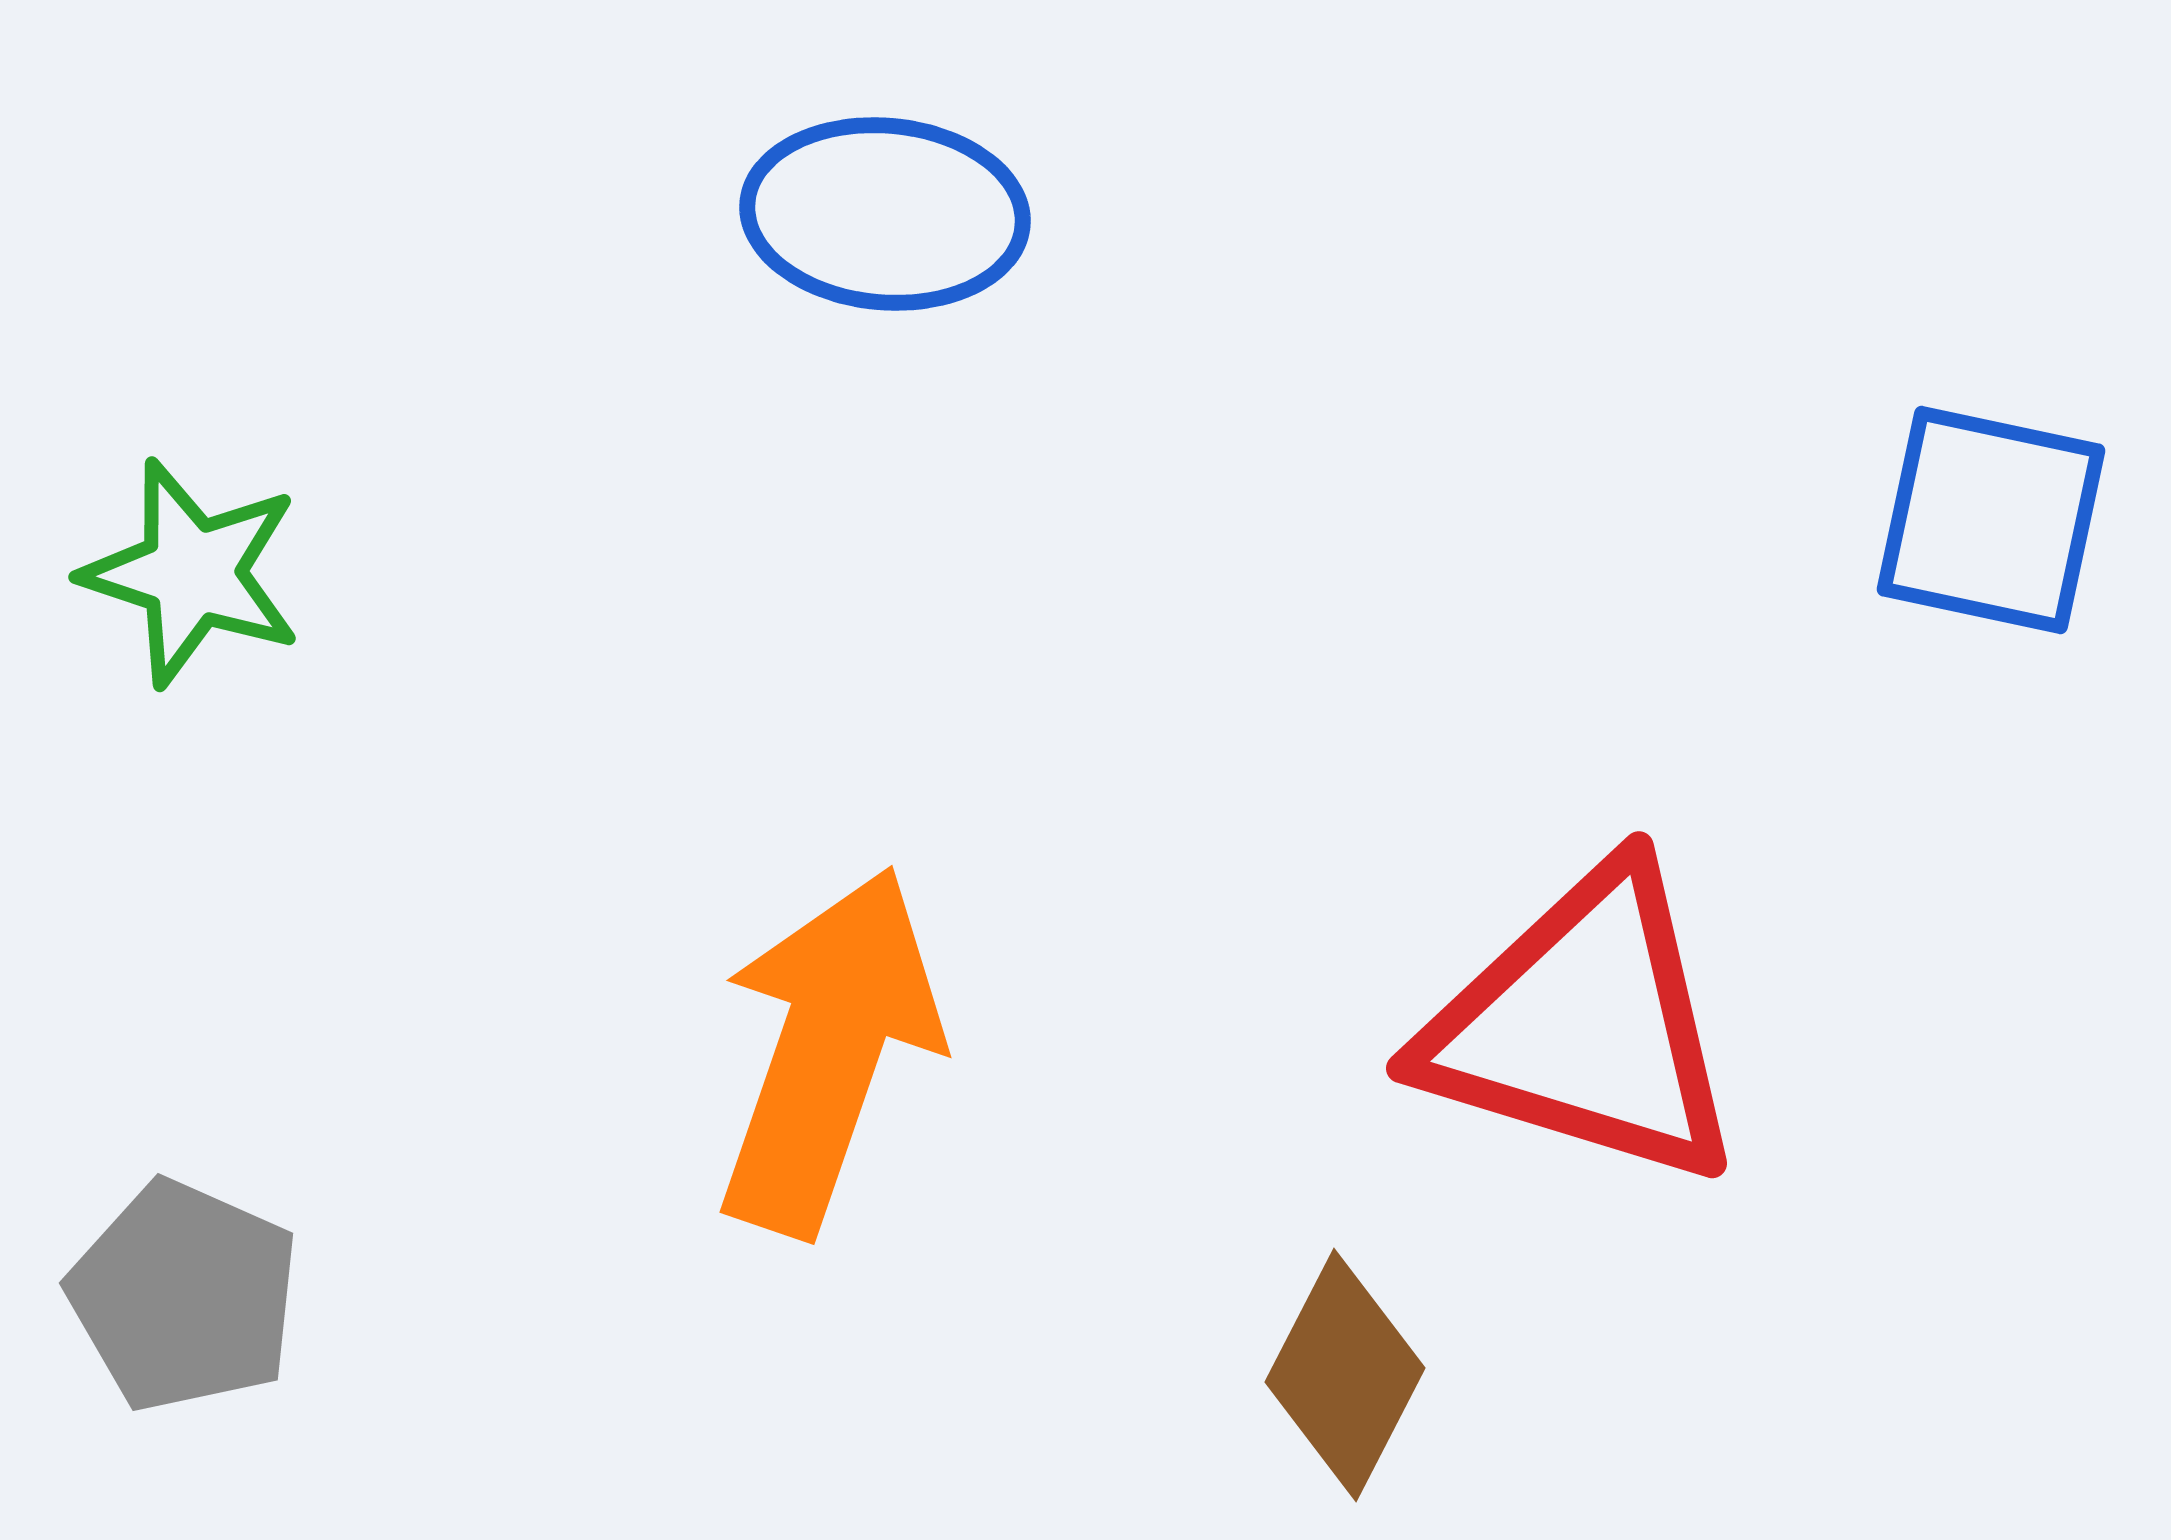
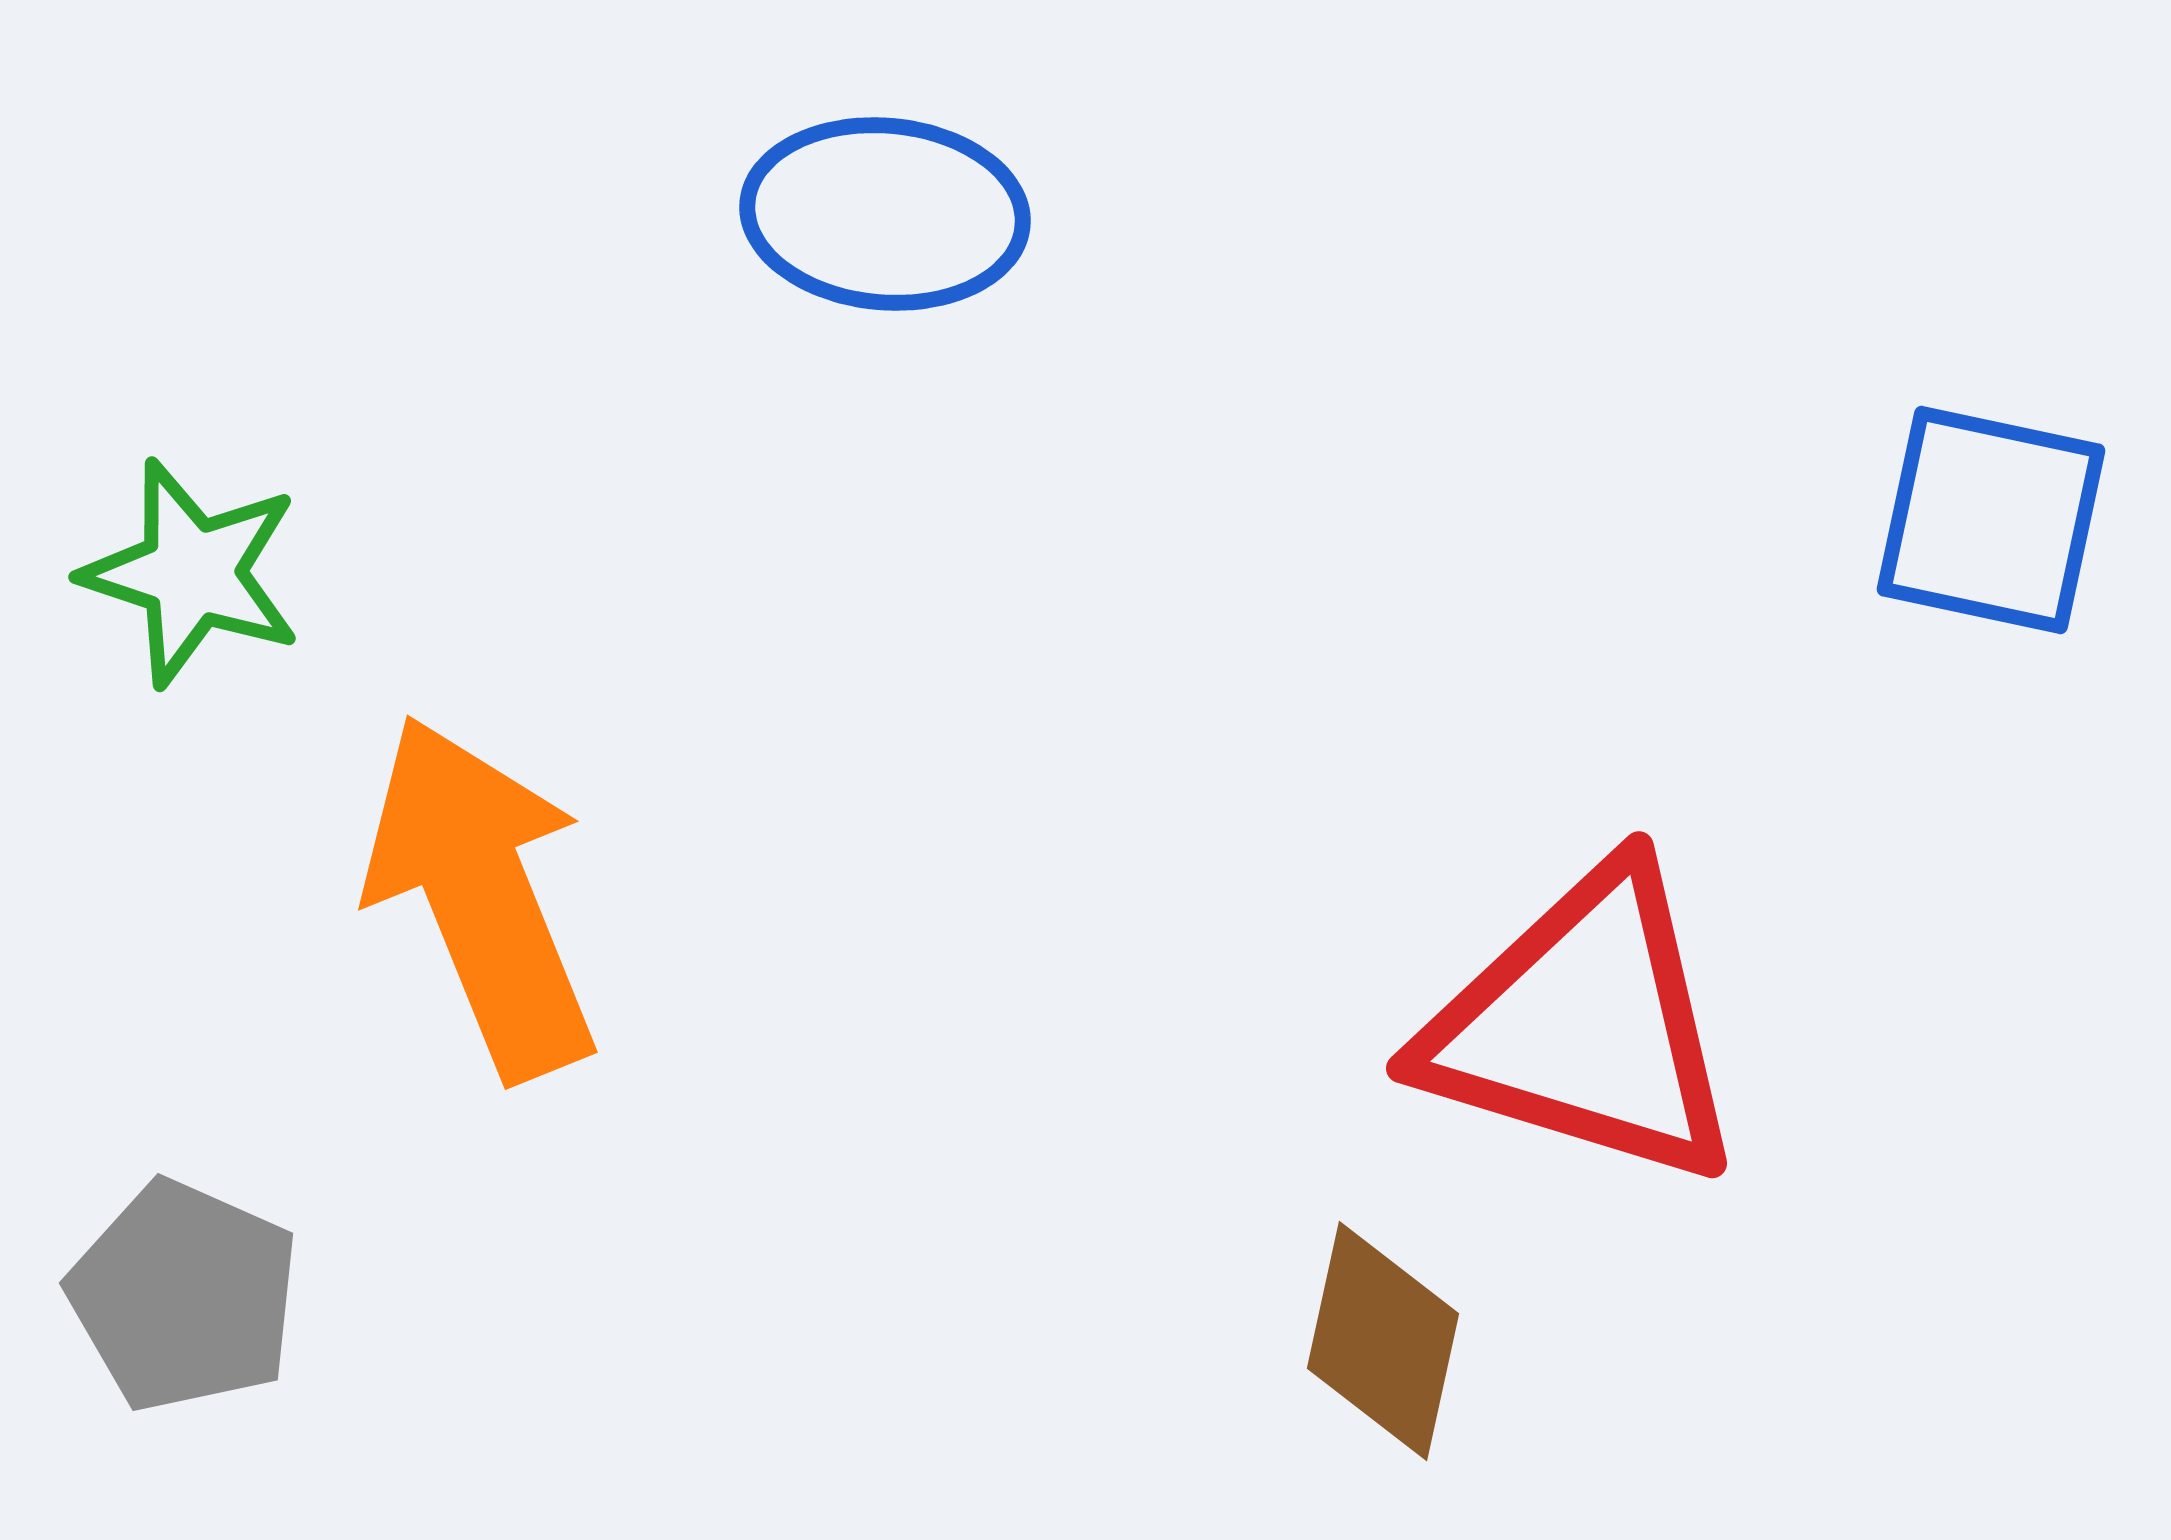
orange arrow: moved 347 px left, 154 px up; rotated 41 degrees counterclockwise
brown diamond: moved 38 px right, 34 px up; rotated 15 degrees counterclockwise
